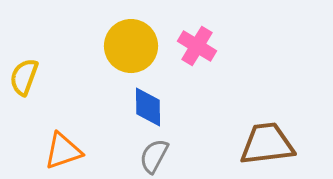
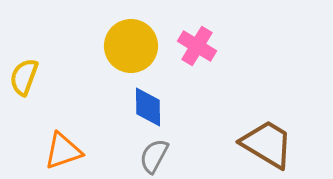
brown trapezoid: rotated 38 degrees clockwise
